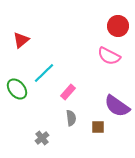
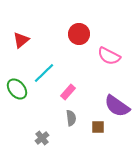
red circle: moved 39 px left, 8 px down
